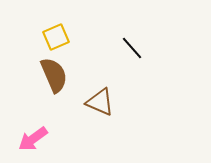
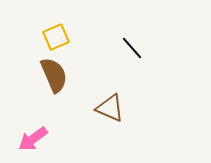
brown triangle: moved 10 px right, 6 px down
